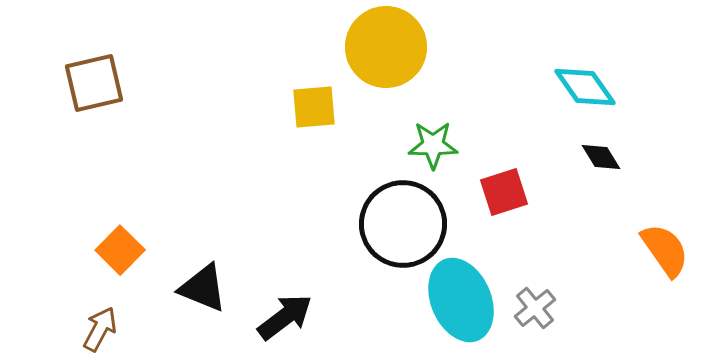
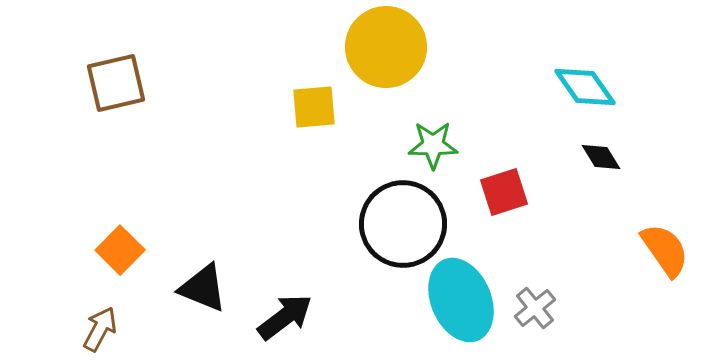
brown square: moved 22 px right
